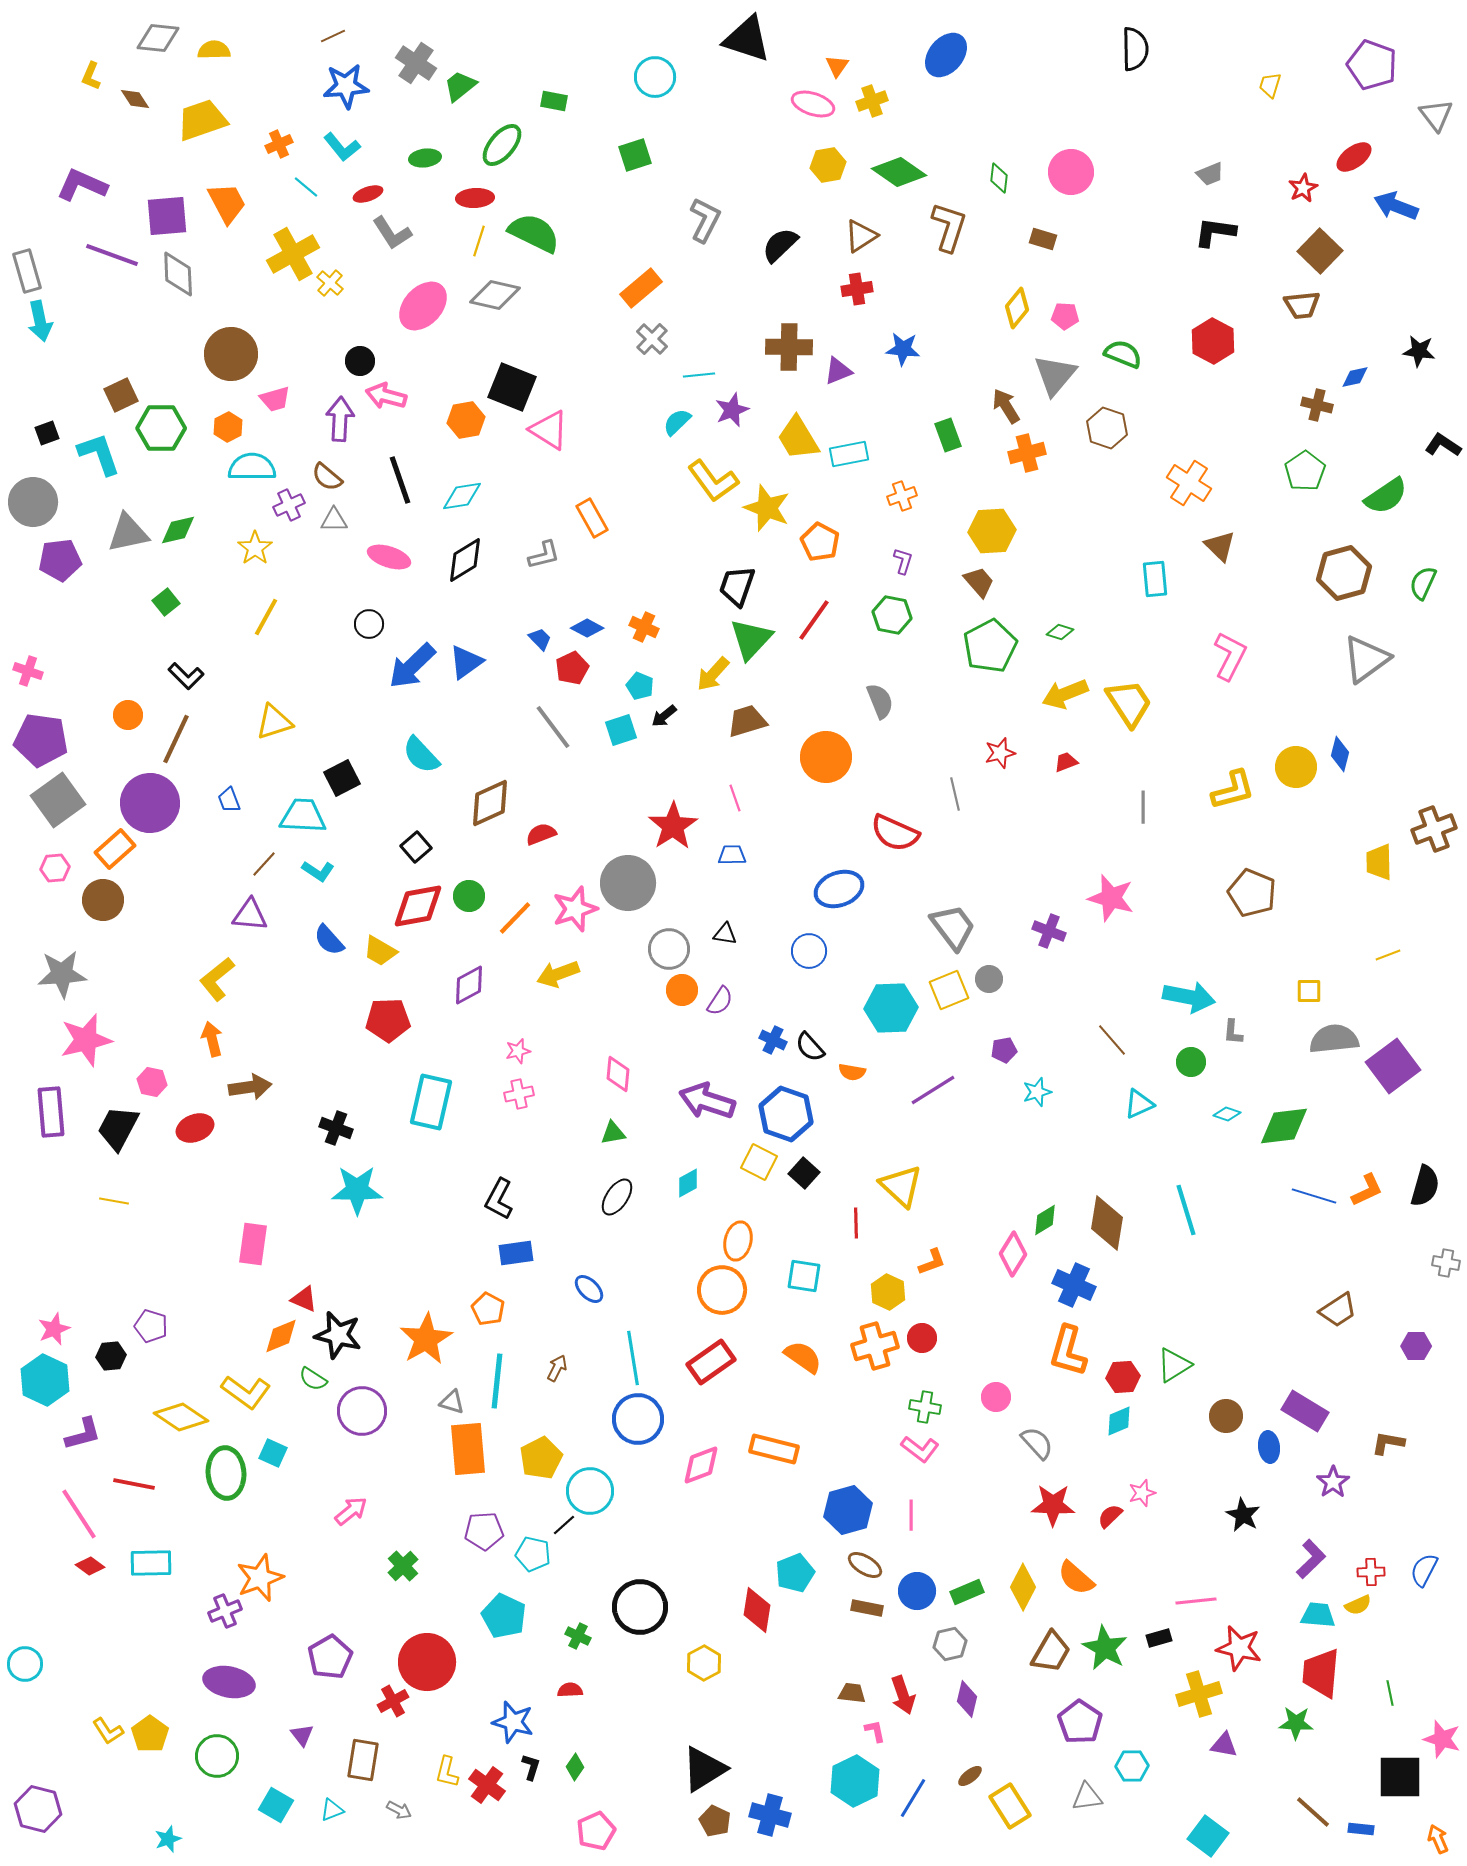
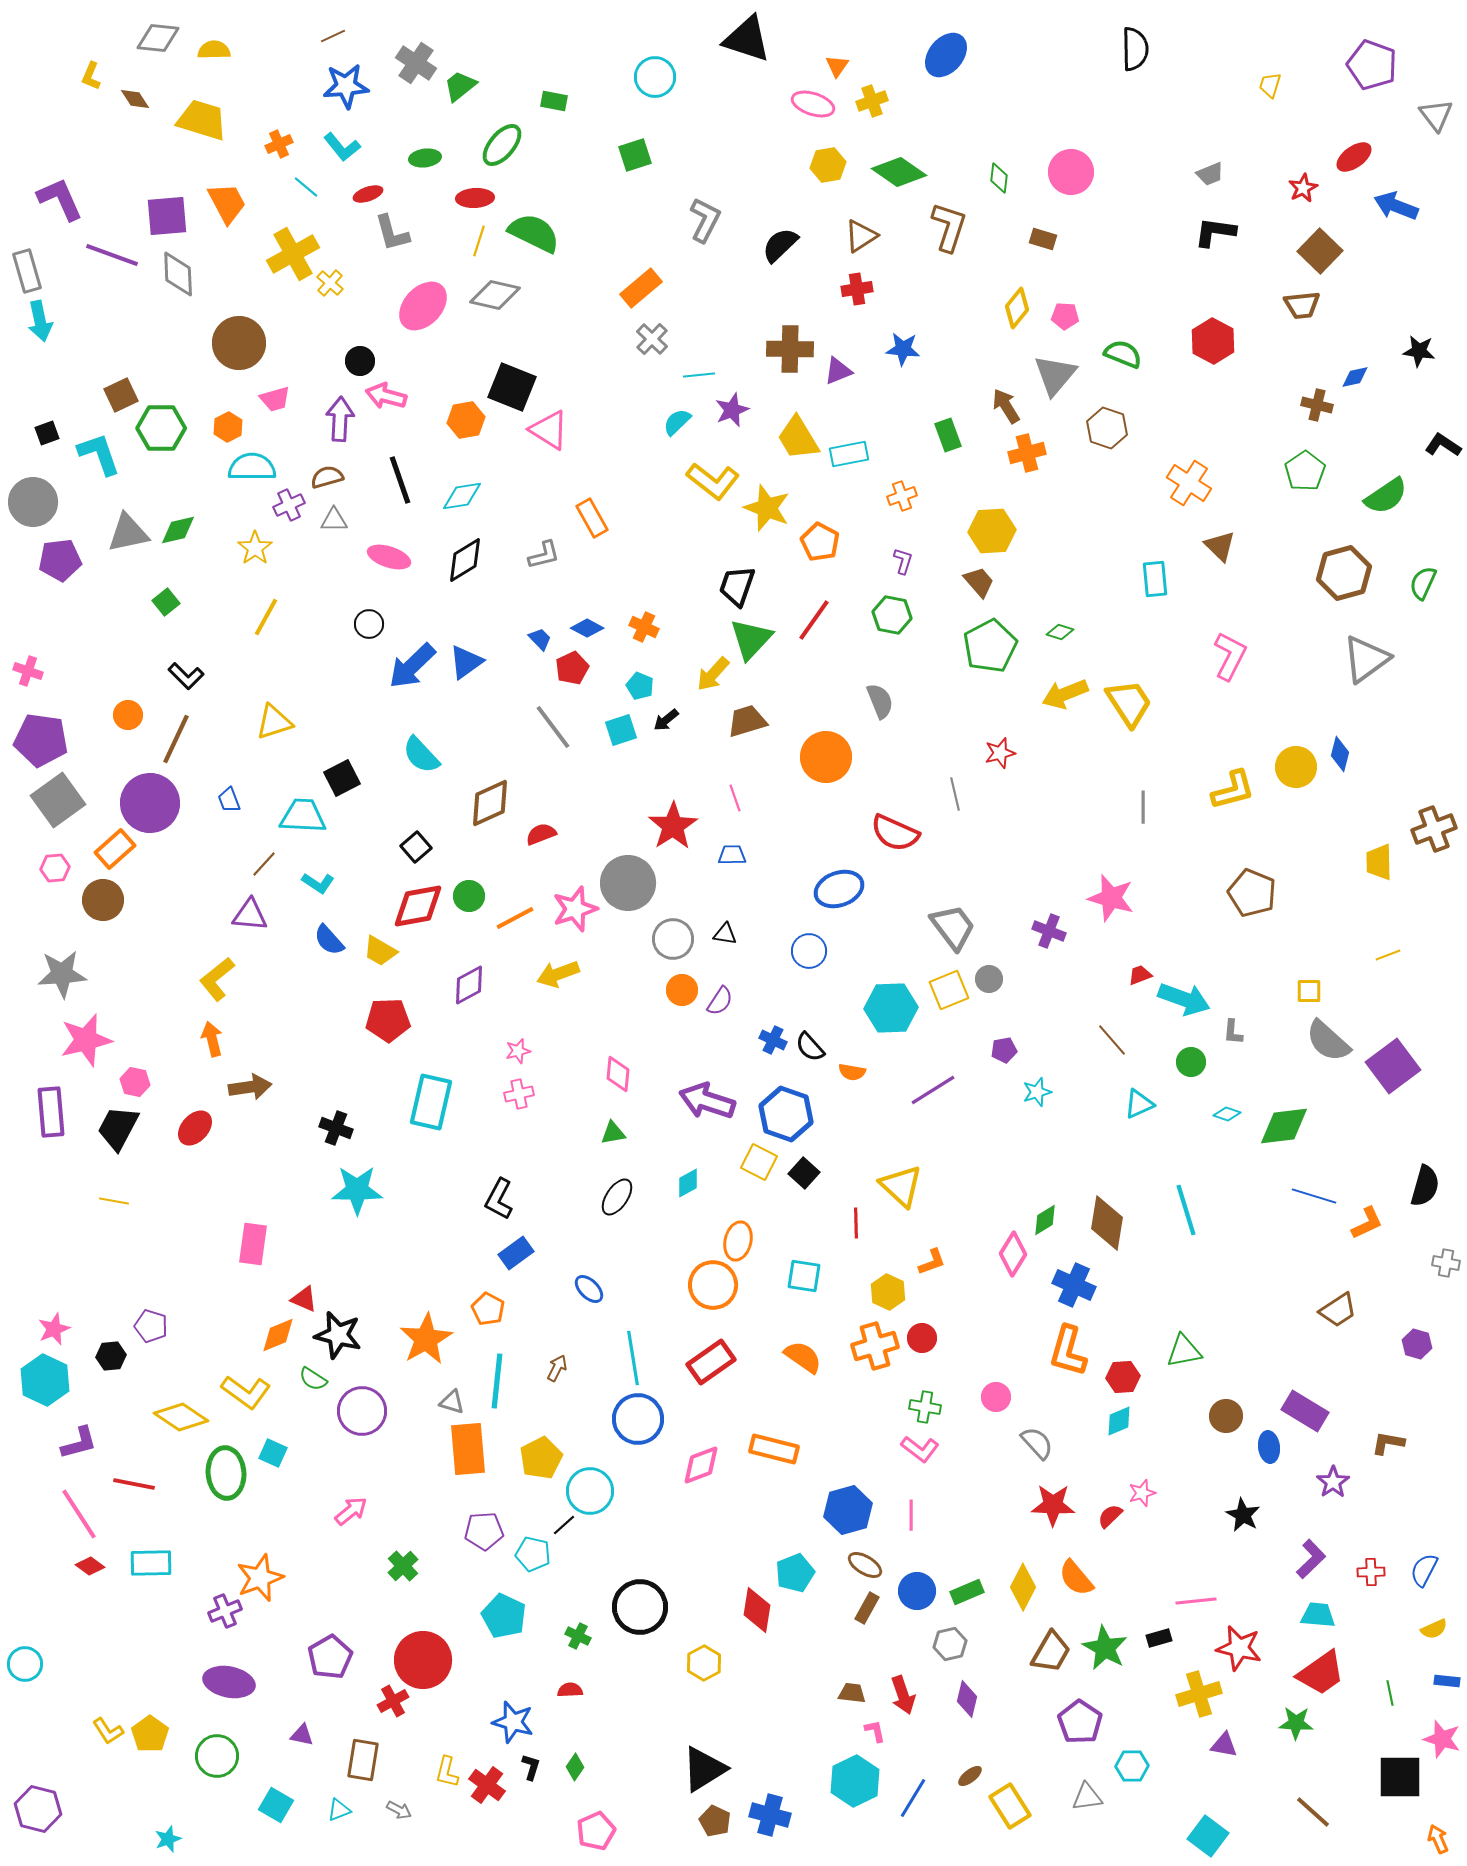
yellow trapezoid at (202, 120): rotated 36 degrees clockwise
purple L-shape at (82, 185): moved 22 px left, 14 px down; rotated 42 degrees clockwise
gray L-shape at (392, 233): rotated 18 degrees clockwise
brown cross at (789, 347): moved 1 px right, 2 px down
brown circle at (231, 354): moved 8 px right, 11 px up
brown semicircle at (327, 477): rotated 124 degrees clockwise
yellow L-shape at (713, 481): rotated 16 degrees counterclockwise
black arrow at (664, 716): moved 2 px right, 4 px down
red trapezoid at (1066, 762): moved 74 px right, 213 px down
cyan L-shape at (318, 871): moved 12 px down
orange line at (515, 918): rotated 18 degrees clockwise
gray circle at (669, 949): moved 4 px right, 10 px up
cyan arrow at (1189, 997): moved 5 px left, 2 px down; rotated 9 degrees clockwise
gray semicircle at (1334, 1039): moved 6 px left, 2 px down; rotated 132 degrees counterclockwise
pink hexagon at (152, 1082): moved 17 px left
red ellipse at (195, 1128): rotated 27 degrees counterclockwise
orange L-shape at (1367, 1190): moved 33 px down
blue rectangle at (516, 1253): rotated 28 degrees counterclockwise
orange circle at (722, 1290): moved 9 px left, 5 px up
orange diamond at (281, 1336): moved 3 px left, 1 px up
purple hexagon at (1416, 1346): moved 1 px right, 2 px up; rotated 16 degrees clockwise
green triangle at (1174, 1365): moved 10 px right, 14 px up; rotated 21 degrees clockwise
purple L-shape at (83, 1434): moved 4 px left, 9 px down
orange semicircle at (1076, 1578): rotated 9 degrees clockwise
yellow semicircle at (1358, 1605): moved 76 px right, 24 px down
brown rectangle at (867, 1608): rotated 72 degrees counterclockwise
red circle at (427, 1662): moved 4 px left, 2 px up
red trapezoid at (1321, 1673): rotated 130 degrees counterclockwise
purple triangle at (302, 1735): rotated 40 degrees counterclockwise
cyan triangle at (332, 1810): moved 7 px right
blue rectangle at (1361, 1829): moved 86 px right, 148 px up
